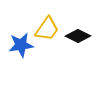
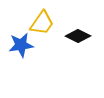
yellow trapezoid: moved 5 px left, 6 px up
